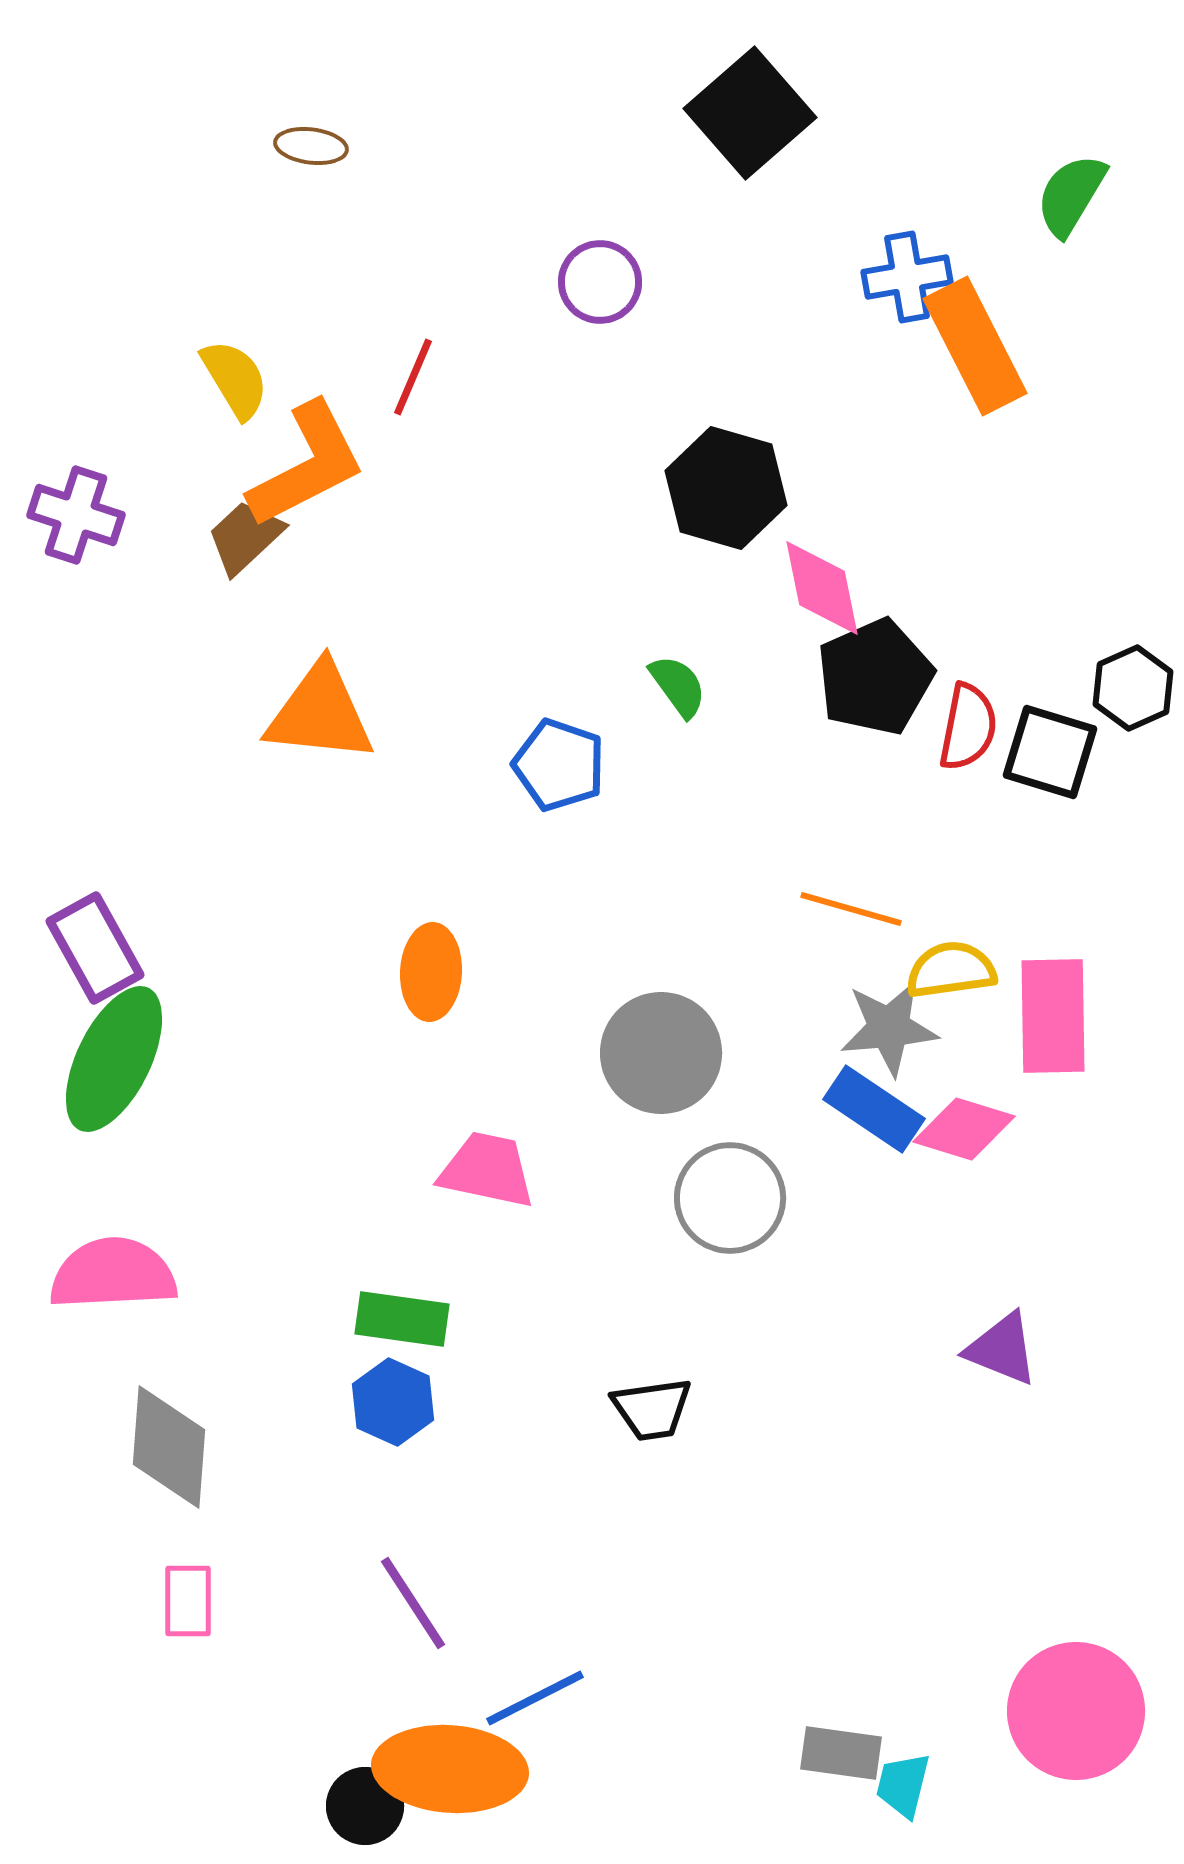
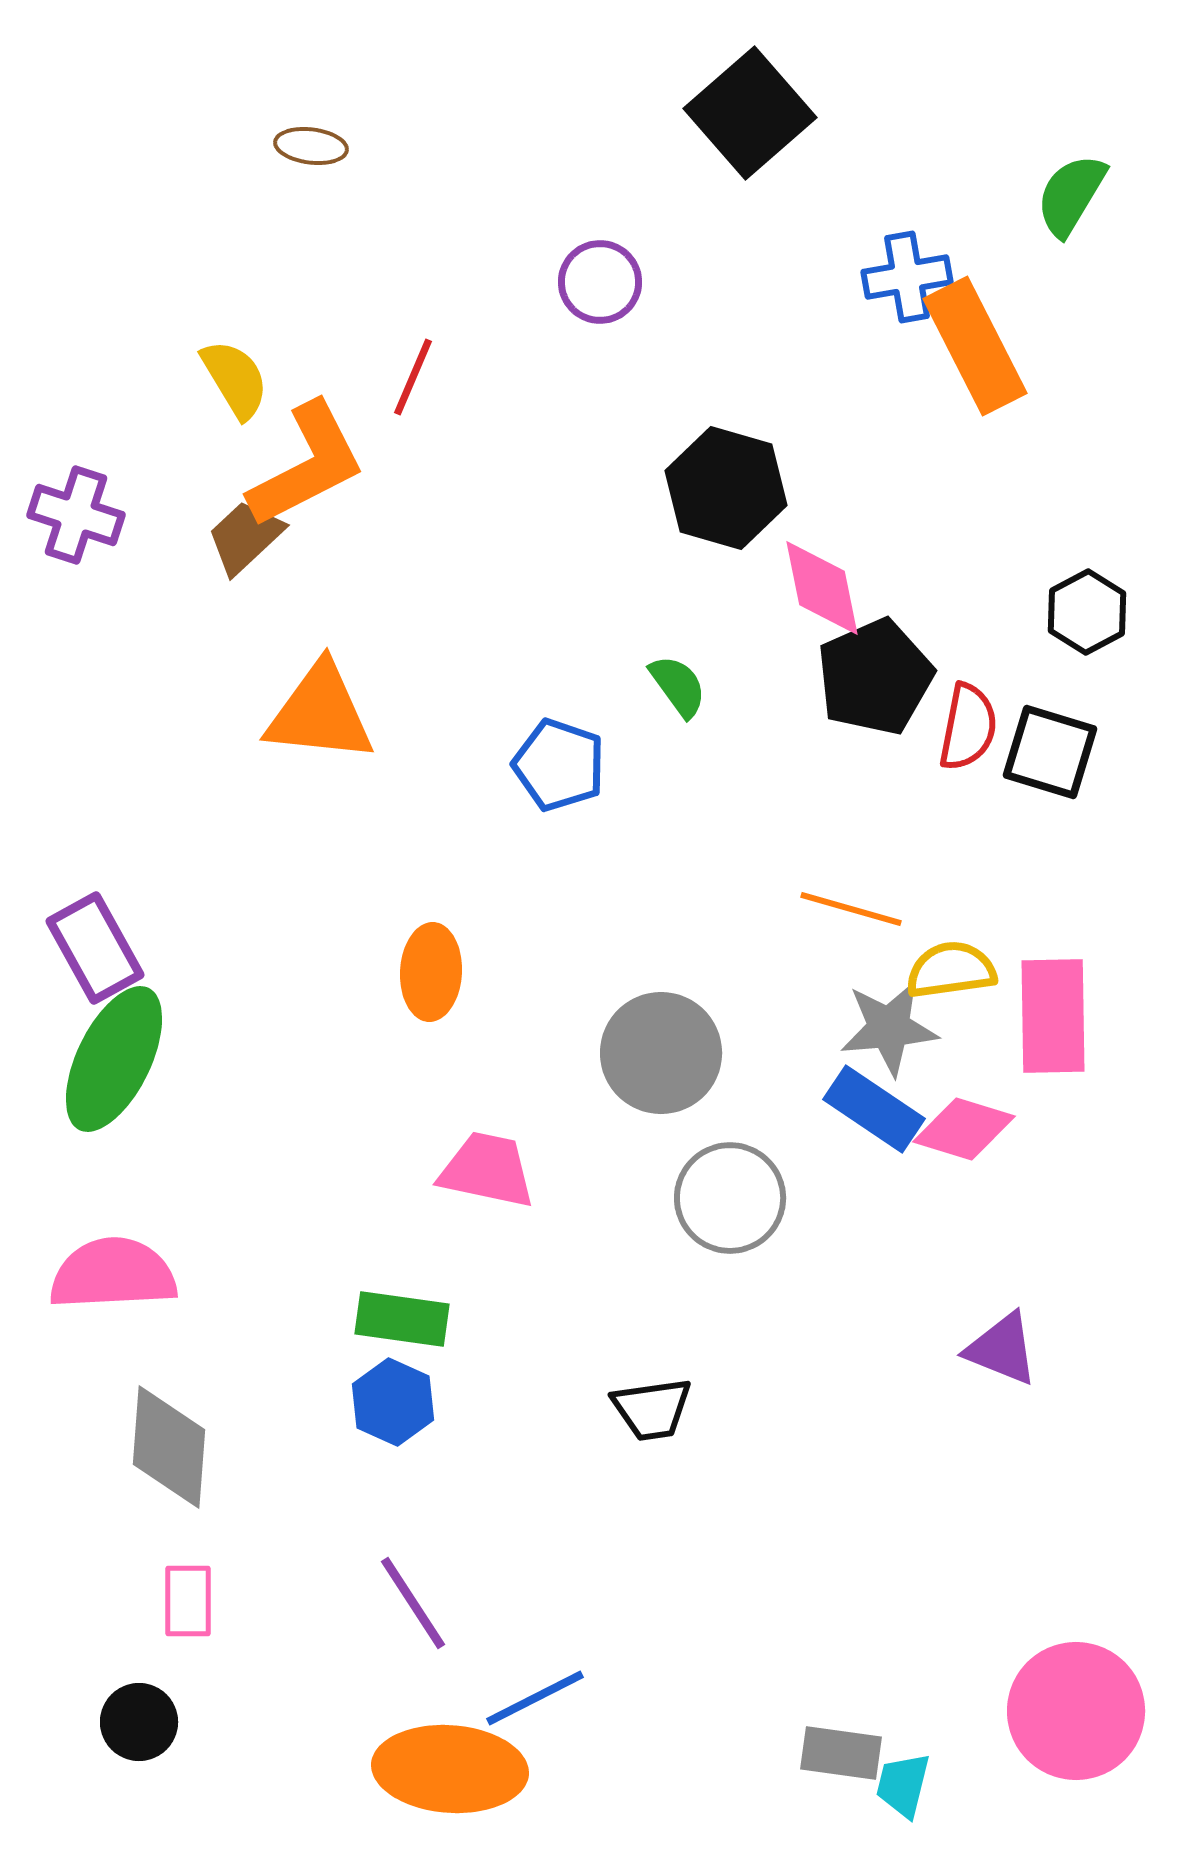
black hexagon at (1133, 688): moved 46 px left, 76 px up; rotated 4 degrees counterclockwise
black circle at (365, 1806): moved 226 px left, 84 px up
